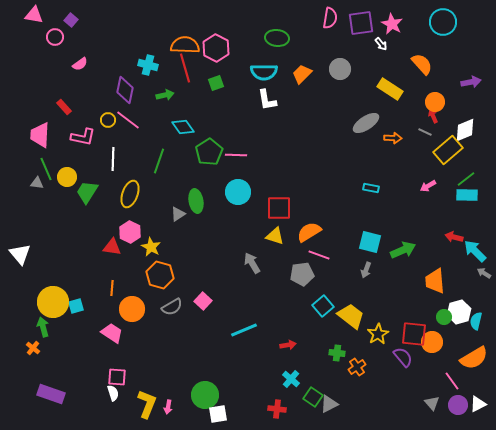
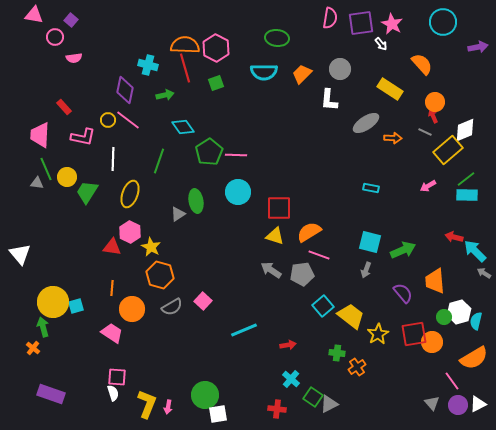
pink semicircle at (80, 64): moved 6 px left, 6 px up; rotated 28 degrees clockwise
purple arrow at (471, 82): moved 7 px right, 35 px up
white L-shape at (267, 100): moved 62 px right; rotated 15 degrees clockwise
gray arrow at (252, 263): moved 19 px right, 7 px down; rotated 25 degrees counterclockwise
red square at (414, 334): rotated 16 degrees counterclockwise
purple semicircle at (403, 357): moved 64 px up
